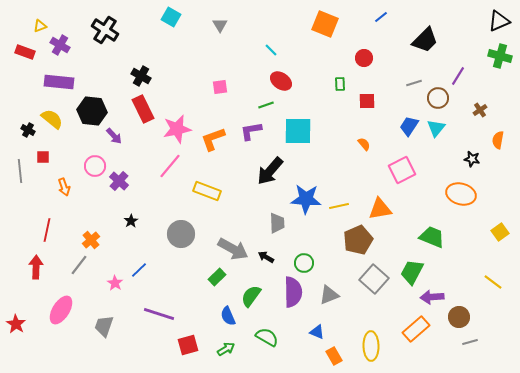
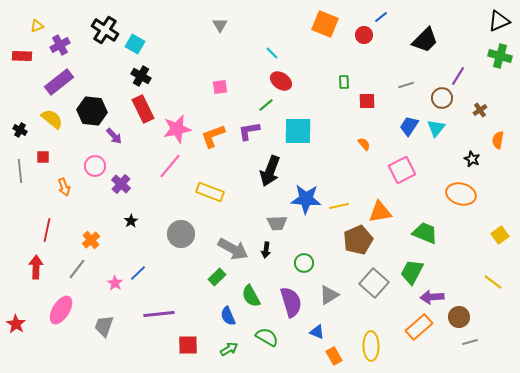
cyan square at (171, 17): moved 36 px left, 27 px down
yellow triangle at (40, 26): moved 3 px left
purple cross at (60, 45): rotated 30 degrees clockwise
cyan line at (271, 50): moved 1 px right, 3 px down
red rectangle at (25, 52): moved 3 px left, 4 px down; rotated 18 degrees counterclockwise
red circle at (364, 58): moved 23 px up
purple rectangle at (59, 82): rotated 44 degrees counterclockwise
gray line at (414, 83): moved 8 px left, 2 px down
green rectangle at (340, 84): moved 4 px right, 2 px up
brown circle at (438, 98): moved 4 px right
green line at (266, 105): rotated 21 degrees counterclockwise
black cross at (28, 130): moved 8 px left
purple L-shape at (251, 131): moved 2 px left
orange L-shape at (213, 139): moved 3 px up
black star at (472, 159): rotated 14 degrees clockwise
black arrow at (270, 171): rotated 20 degrees counterclockwise
purple cross at (119, 181): moved 2 px right, 3 px down
yellow rectangle at (207, 191): moved 3 px right, 1 px down
orange triangle at (380, 209): moved 3 px down
gray trapezoid at (277, 223): rotated 90 degrees clockwise
yellow square at (500, 232): moved 3 px down
green trapezoid at (432, 237): moved 7 px left, 4 px up
black arrow at (266, 257): moved 7 px up; rotated 112 degrees counterclockwise
gray line at (79, 265): moved 2 px left, 4 px down
blue line at (139, 270): moved 1 px left, 3 px down
gray square at (374, 279): moved 4 px down
purple semicircle at (293, 292): moved 2 px left, 10 px down; rotated 16 degrees counterclockwise
gray triangle at (329, 295): rotated 10 degrees counterclockwise
green semicircle at (251, 296): rotated 65 degrees counterclockwise
purple line at (159, 314): rotated 24 degrees counterclockwise
orange rectangle at (416, 329): moved 3 px right, 2 px up
red square at (188, 345): rotated 15 degrees clockwise
green arrow at (226, 349): moved 3 px right
